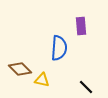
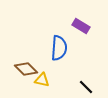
purple rectangle: rotated 54 degrees counterclockwise
brown diamond: moved 6 px right
